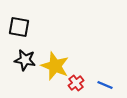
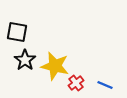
black square: moved 2 px left, 5 px down
black star: rotated 25 degrees clockwise
yellow star: rotated 8 degrees counterclockwise
